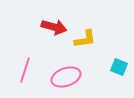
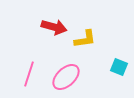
pink line: moved 4 px right, 4 px down
pink ellipse: rotated 24 degrees counterclockwise
